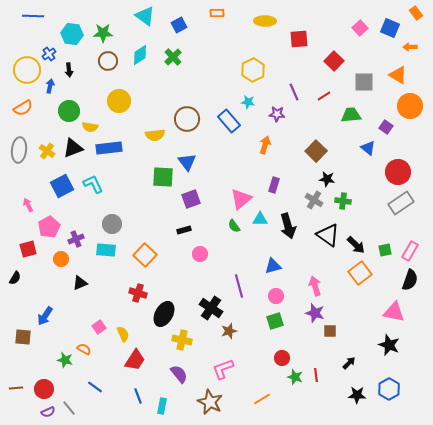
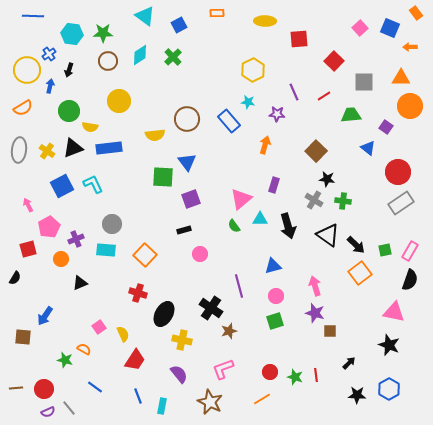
black arrow at (69, 70): rotated 24 degrees clockwise
orange triangle at (398, 75): moved 3 px right, 3 px down; rotated 30 degrees counterclockwise
red circle at (282, 358): moved 12 px left, 14 px down
